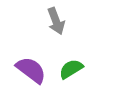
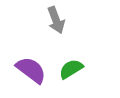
gray arrow: moved 1 px up
